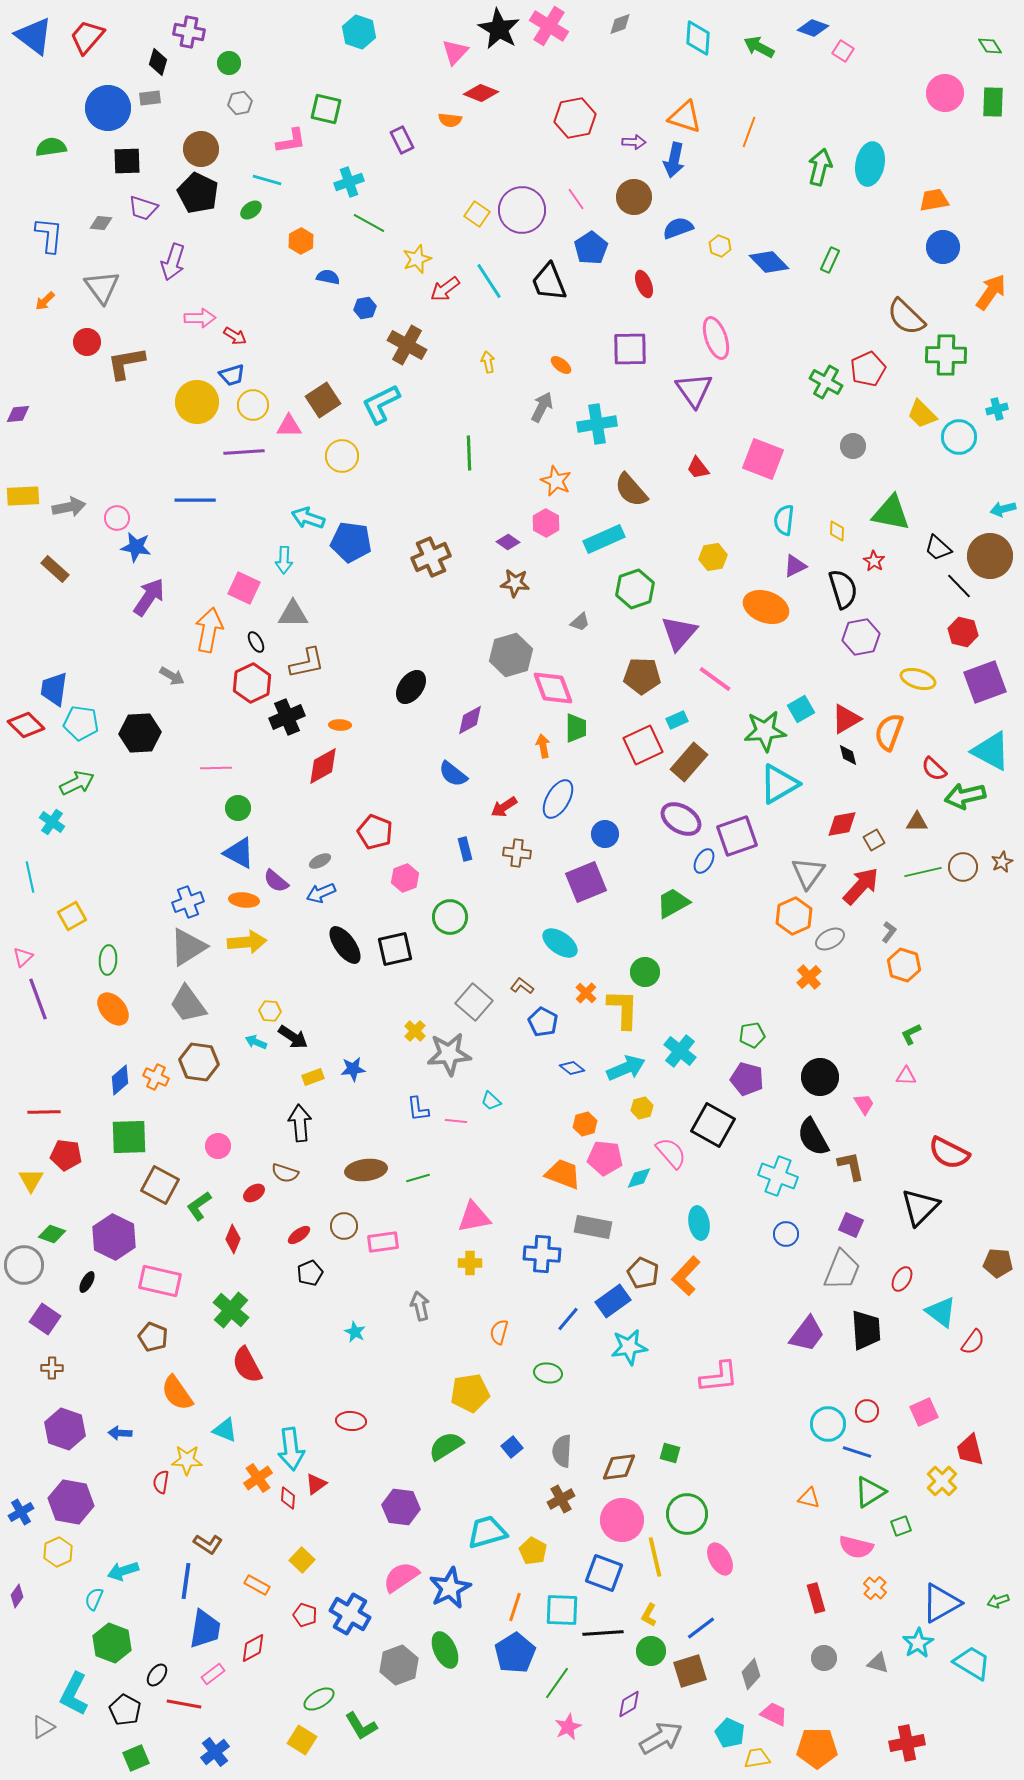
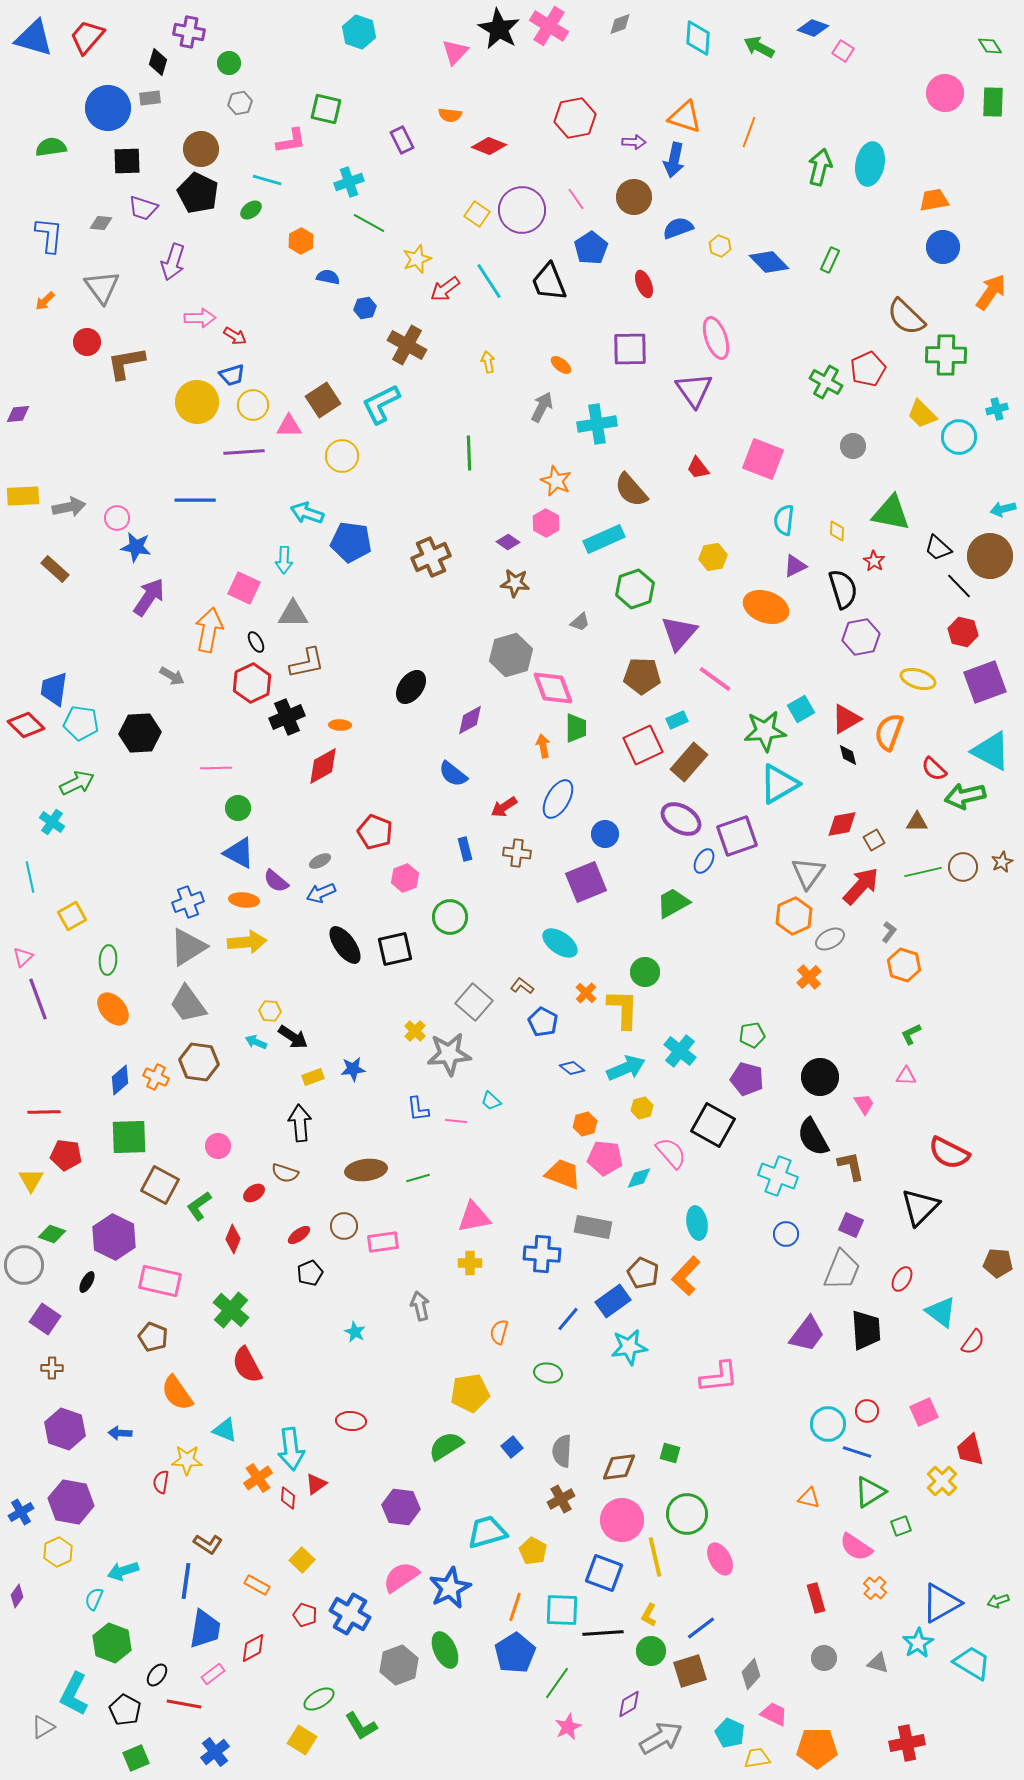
blue triangle at (34, 36): moved 2 px down; rotated 21 degrees counterclockwise
red diamond at (481, 93): moved 8 px right, 53 px down
orange semicircle at (450, 120): moved 5 px up
cyan arrow at (308, 518): moved 1 px left, 5 px up
cyan ellipse at (699, 1223): moved 2 px left
pink semicircle at (856, 1547): rotated 20 degrees clockwise
